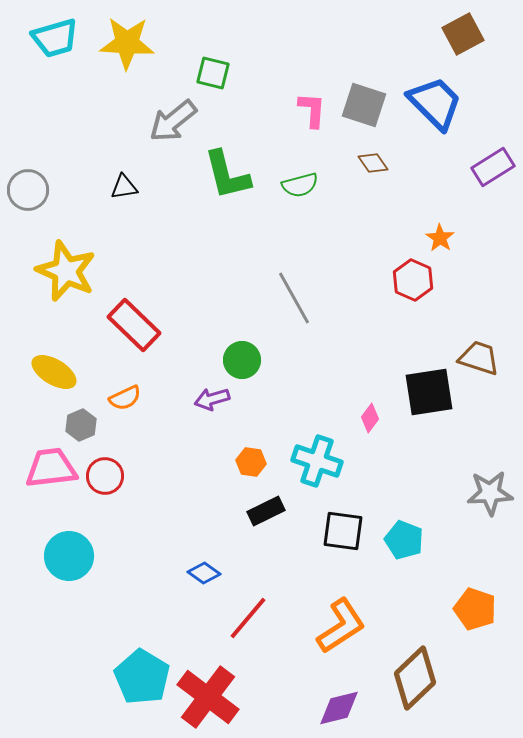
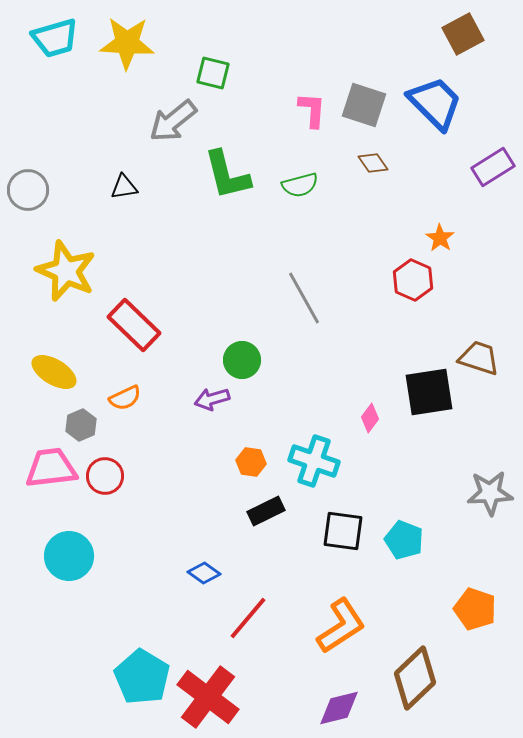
gray line at (294, 298): moved 10 px right
cyan cross at (317, 461): moved 3 px left
